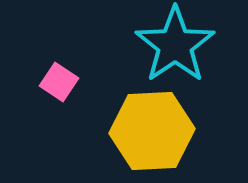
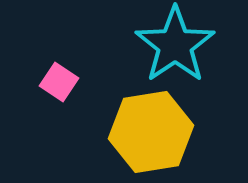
yellow hexagon: moved 1 px left, 1 px down; rotated 6 degrees counterclockwise
